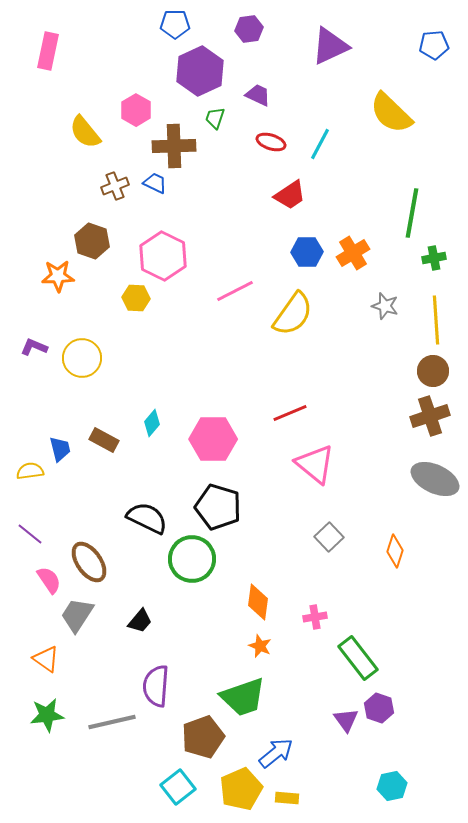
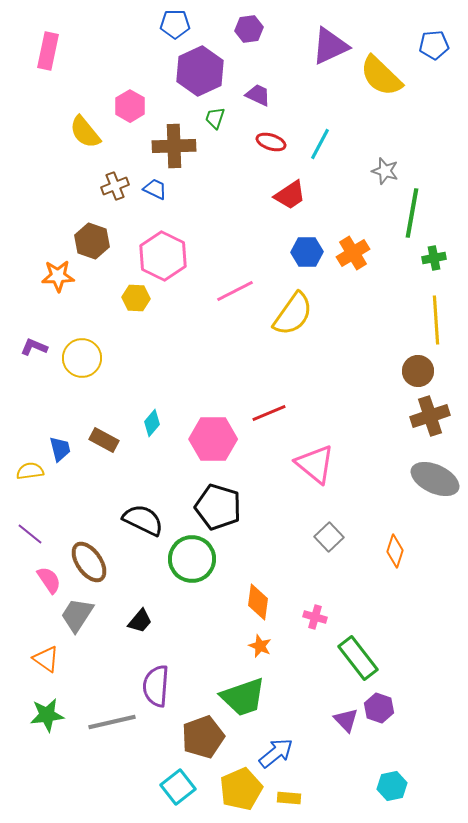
pink hexagon at (136, 110): moved 6 px left, 4 px up
yellow semicircle at (391, 113): moved 10 px left, 37 px up
blue trapezoid at (155, 183): moved 6 px down
gray star at (385, 306): moved 135 px up
brown circle at (433, 371): moved 15 px left
red line at (290, 413): moved 21 px left
black semicircle at (147, 518): moved 4 px left, 2 px down
pink cross at (315, 617): rotated 25 degrees clockwise
purple triangle at (346, 720): rotated 8 degrees counterclockwise
yellow rectangle at (287, 798): moved 2 px right
